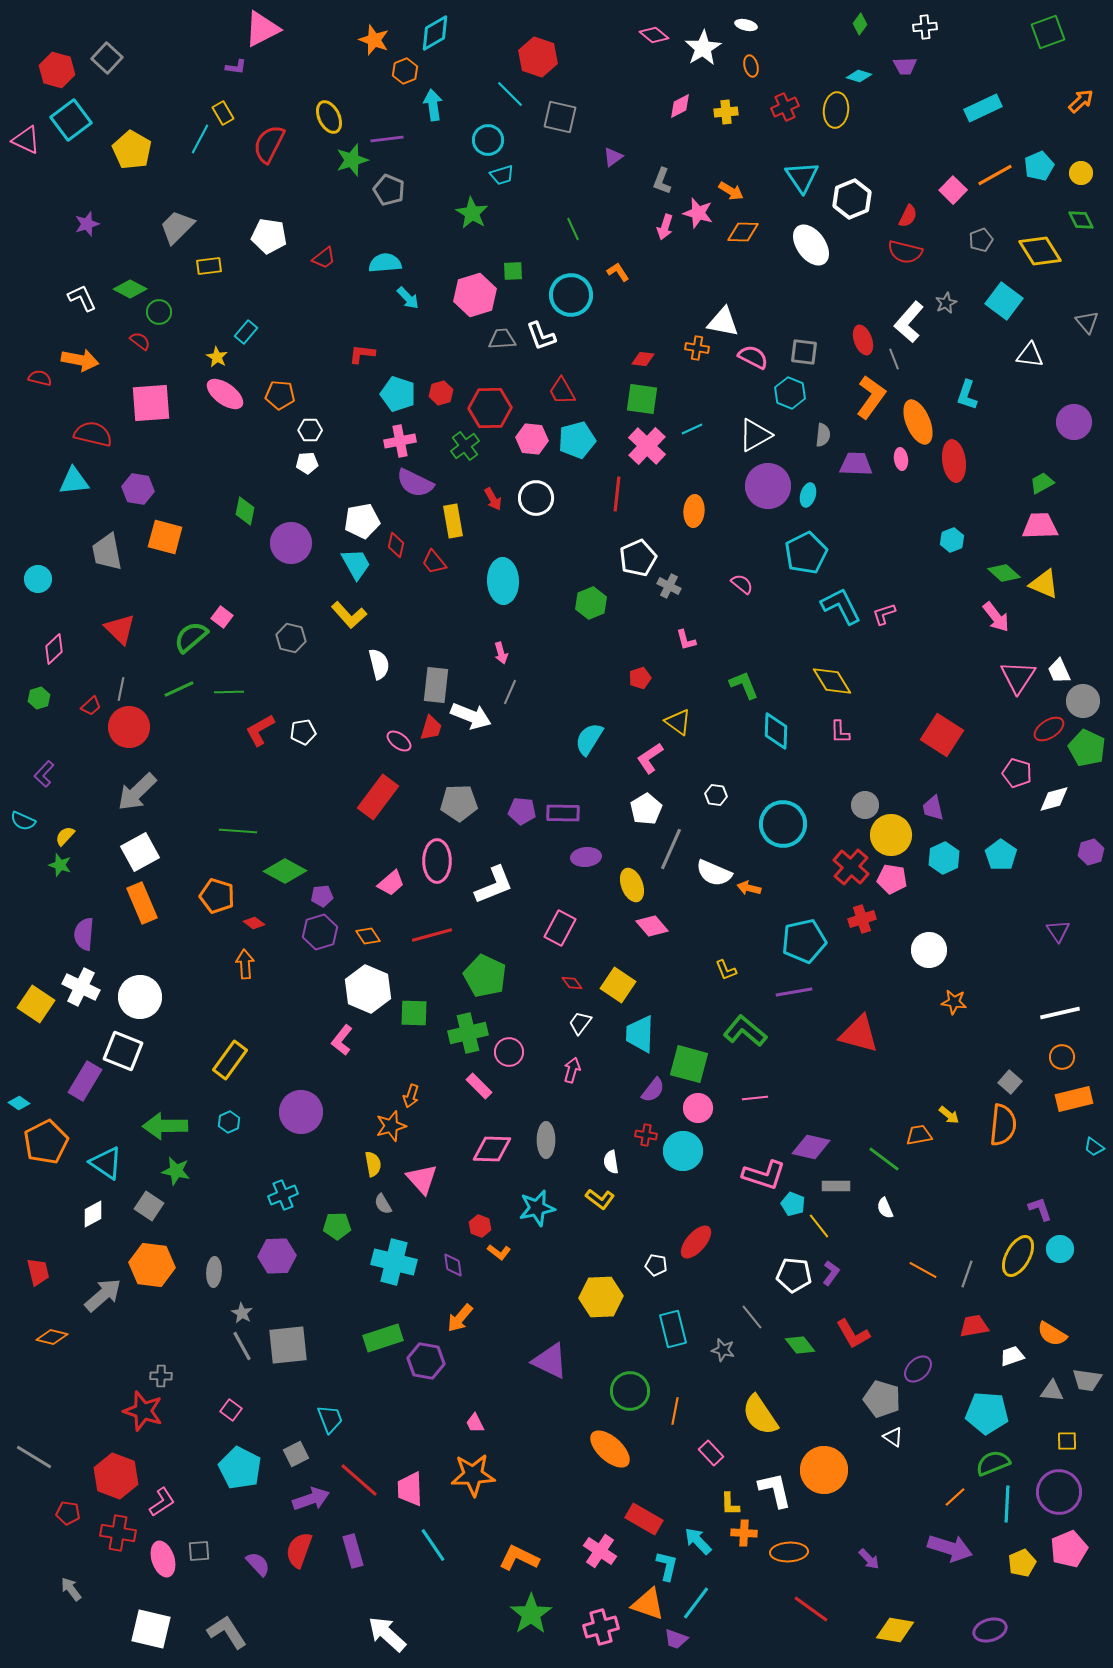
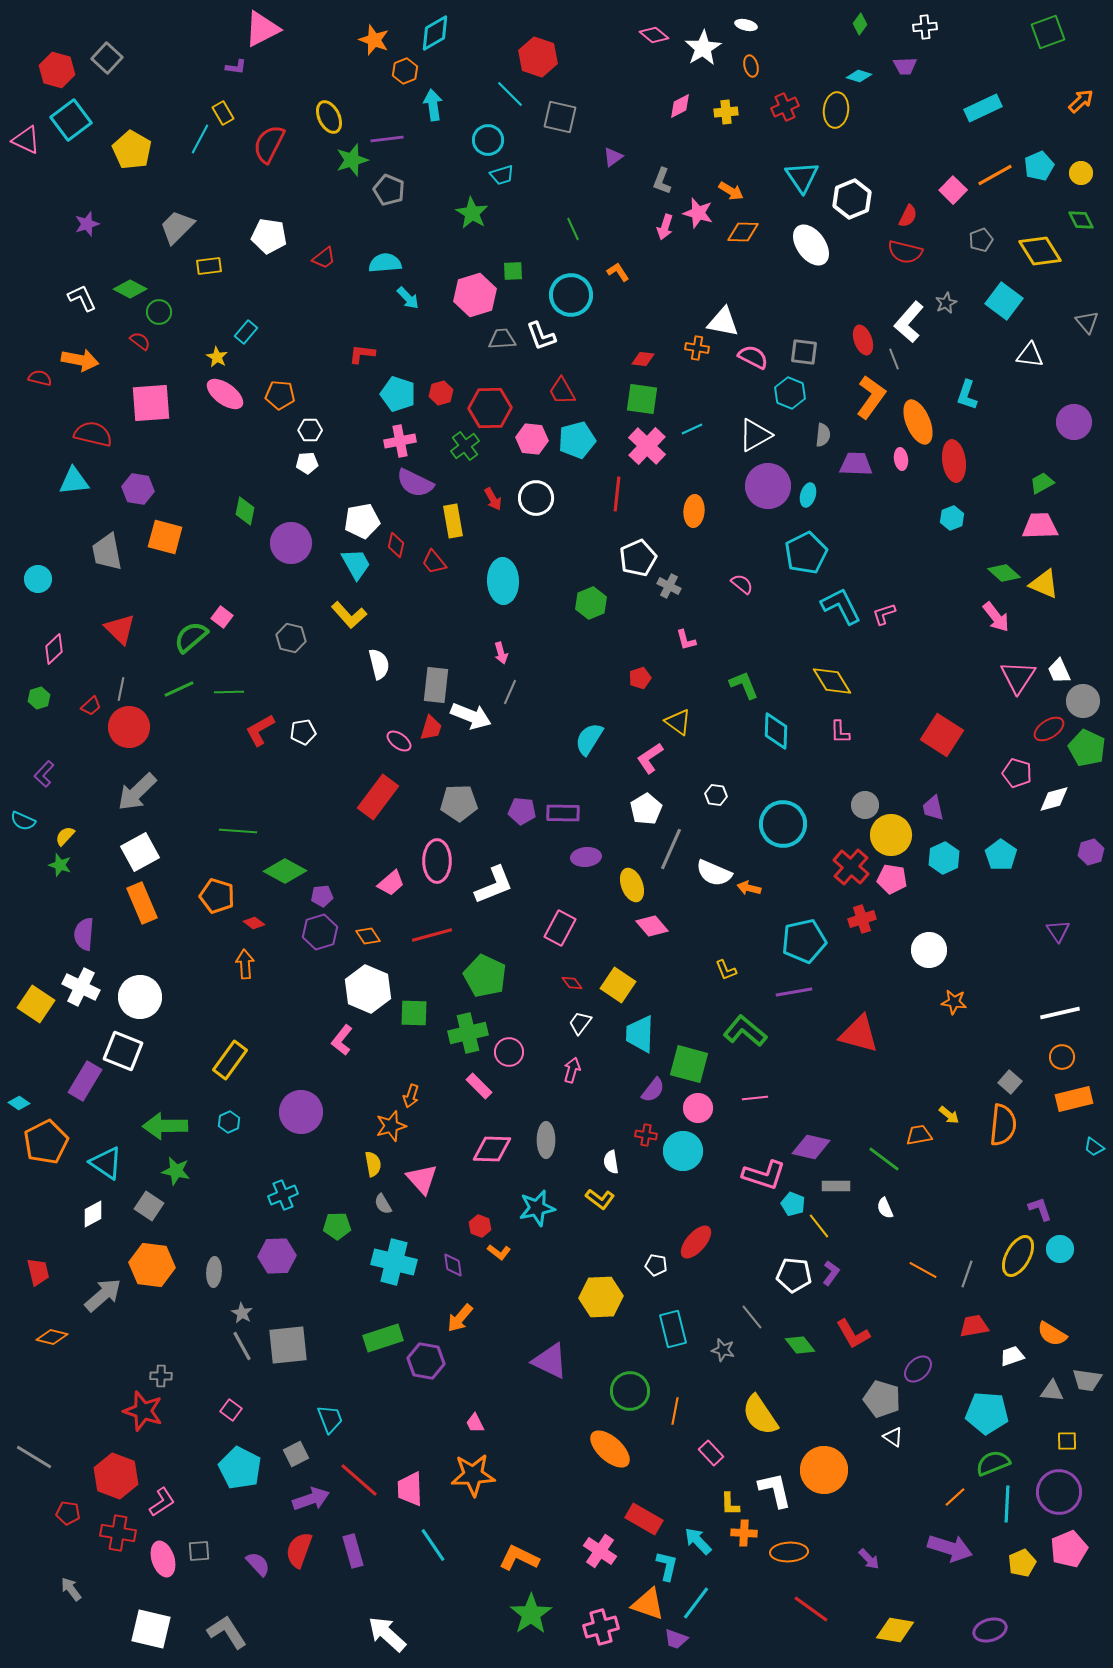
cyan hexagon at (952, 540): moved 22 px up
